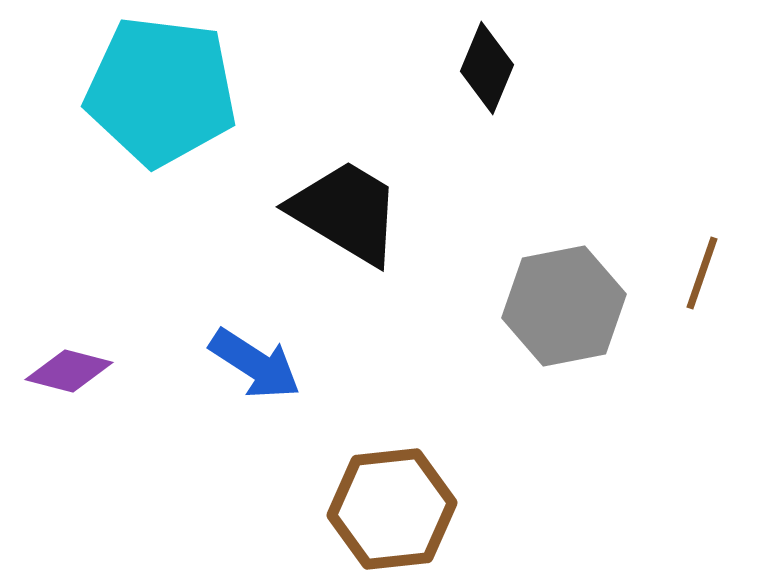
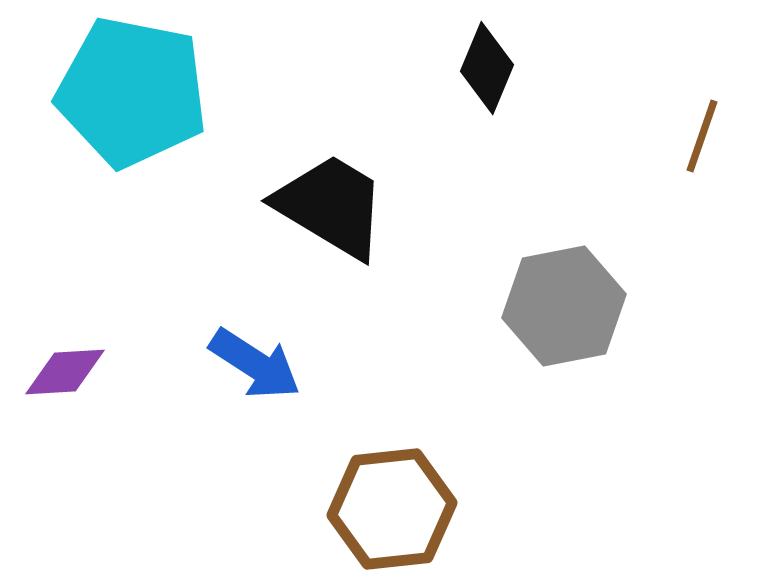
cyan pentagon: moved 29 px left, 1 px down; rotated 4 degrees clockwise
black trapezoid: moved 15 px left, 6 px up
brown line: moved 137 px up
purple diamond: moved 4 px left, 1 px down; rotated 18 degrees counterclockwise
